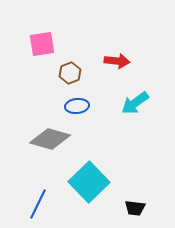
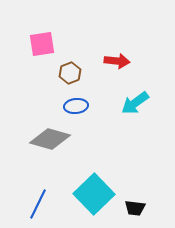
blue ellipse: moved 1 px left
cyan square: moved 5 px right, 12 px down
